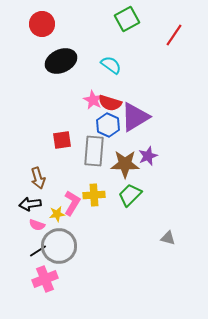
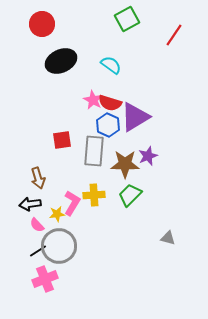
pink semicircle: rotated 28 degrees clockwise
